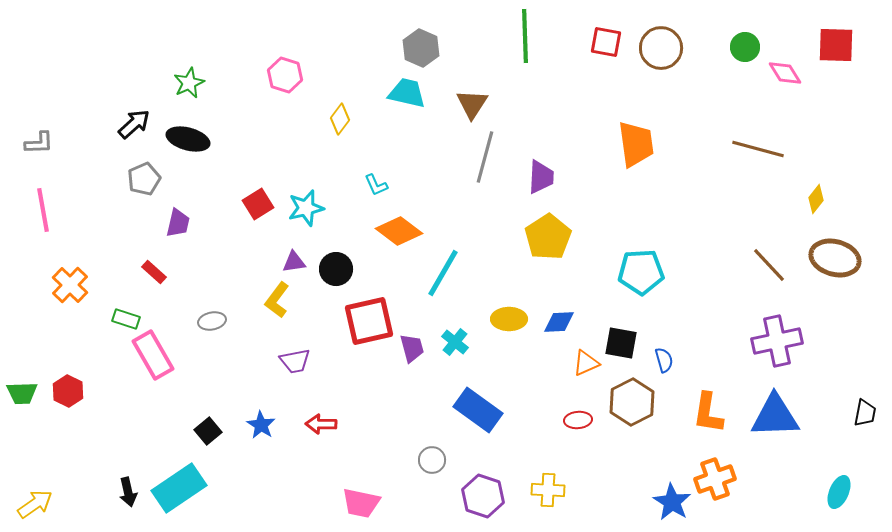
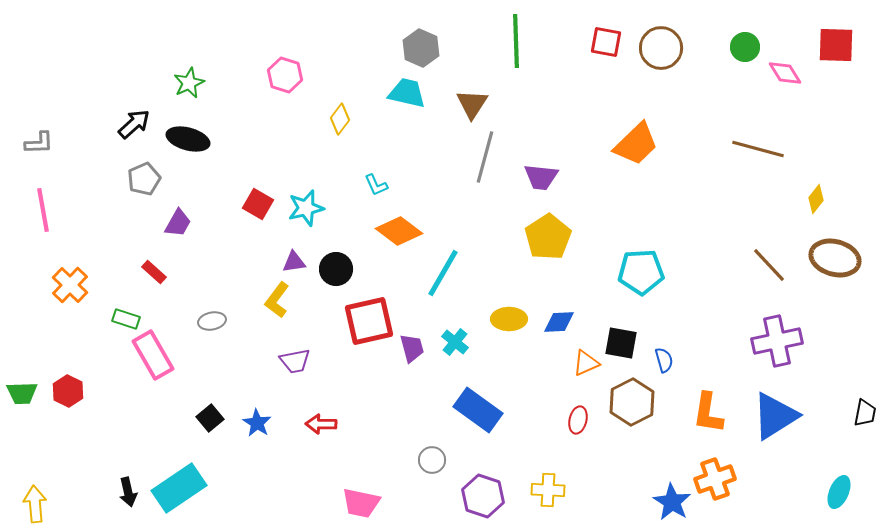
green line at (525, 36): moved 9 px left, 5 px down
orange trapezoid at (636, 144): rotated 54 degrees clockwise
purple trapezoid at (541, 177): rotated 93 degrees clockwise
red square at (258, 204): rotated 28 degrees counterclockwise
purple trapezoid at (178, 223): rotated 16 degrees clockwise
blue triangle at (775, 416): rotated 30 degrees counterclockwise
red ellipse at (578, 420): rotated 72 degrees counterclockwise
blue star at (261, 425): moved 4 px left, 2 px up
black square at (208, 431): moved 2 px right, 13 px up
yellow arrow at (35, 504): rotated 60 degrees counterclockwise
